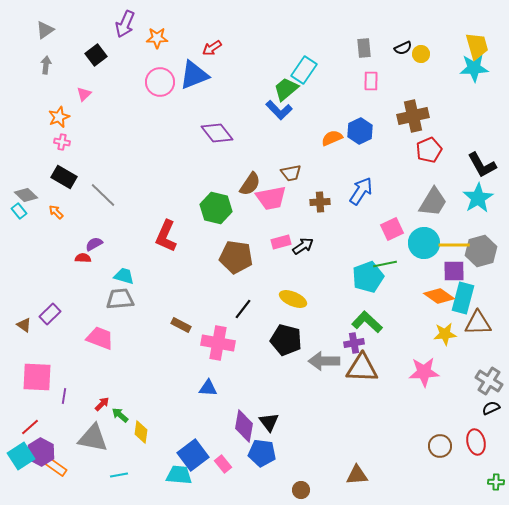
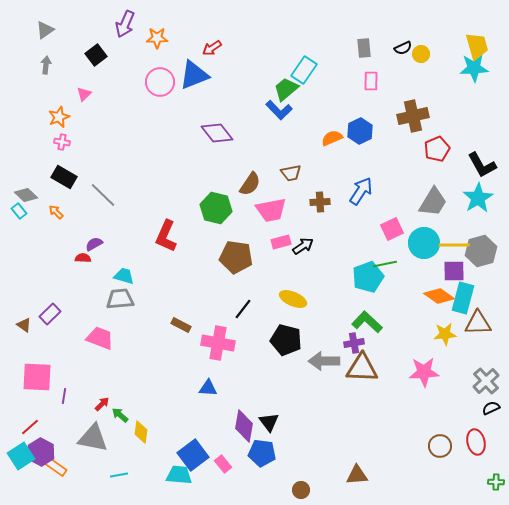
red pentagon at (429, 150): moved 8 px right, 1 px up
pink trapezoid at (271, 198): moved 12 px down
gray cross at (489, 381): moved 3 px left; rotated 16 degrees clockwise
